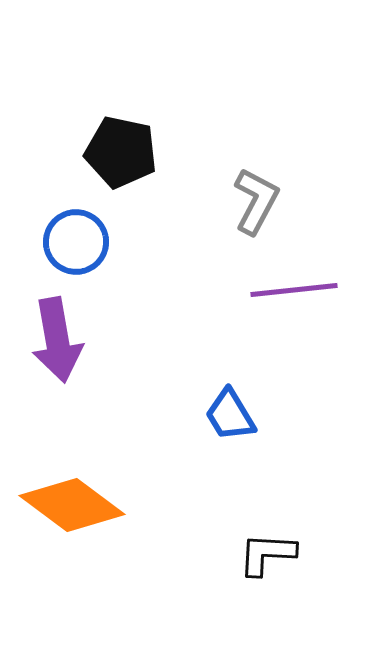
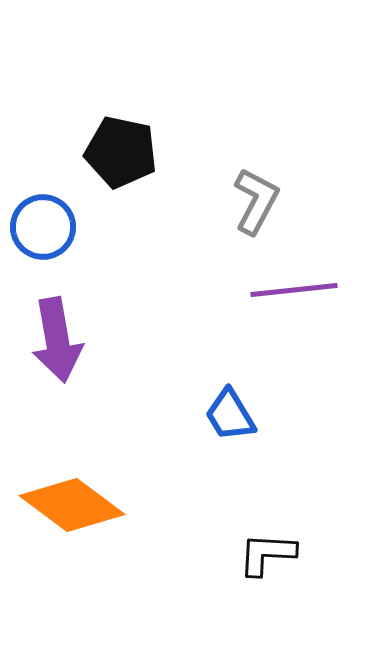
blue circle: moved 33 px left, 15 px up
